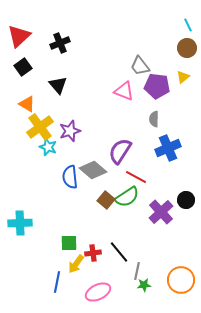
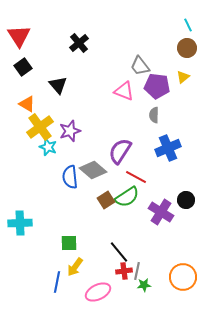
red triangle: rotated 20 degrees counterclockwise
black cross: moved 19 px right; rotated 18 degrees counterclockwise
gray semicircle: moved 4 px up
brown square: rotated 18 degrees clockwise
purple cross: rotated 15 degrees counterclockwise
red cross: moved 31 px right, 18 px down
yellow arrow: moved 1 px left, 3 px down
orange circle: moved 2 px right, 3 px up
